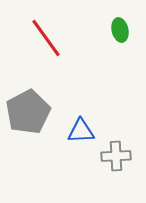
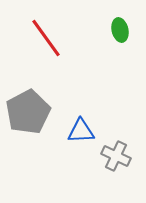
gray cross: rotated 28 degrees clockwise
